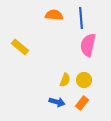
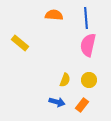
blue line: moved 5 px right
yellow rectangle: moved 4 px up
yellow circle: moved 5 px right
orange rectangle: moved 2 px down
